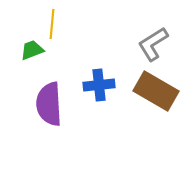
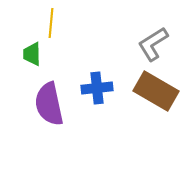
yellow line: moved 1 px left, 1 px up
green trapezoid: moved 4 px down; rotated 70 degrees counterclockwise
blue cross: moved 2 px left, 3 px down
purple semicircle: rotated 9 degrees counterclockwise
